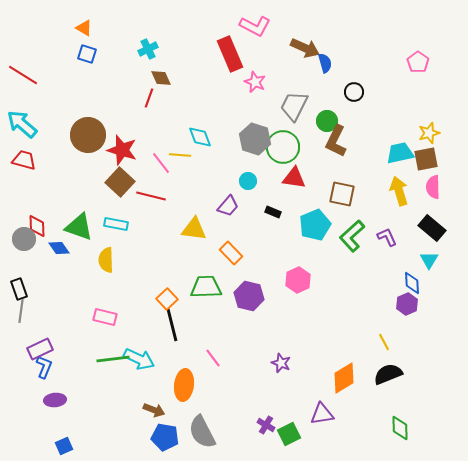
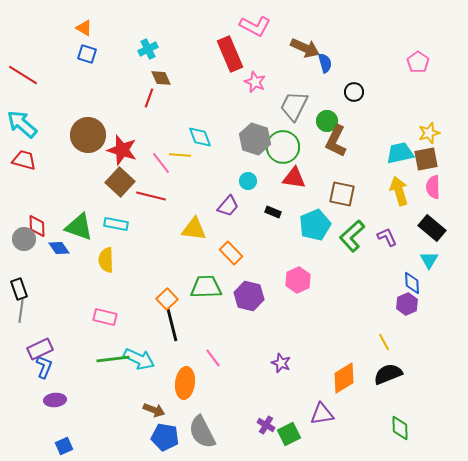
orange ellipse at (184, 385): moved 1 px right, 2 px up
